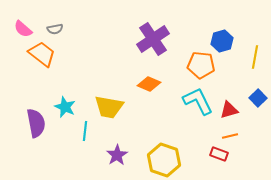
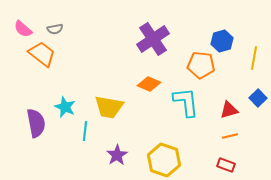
yellow line: moved 1 px left, 1 px down
cyan L-shape: moved 12 px left, 1 px down; rotated 20 degrees clockwise
red rectangle: moved 7 px right, 11 px down
